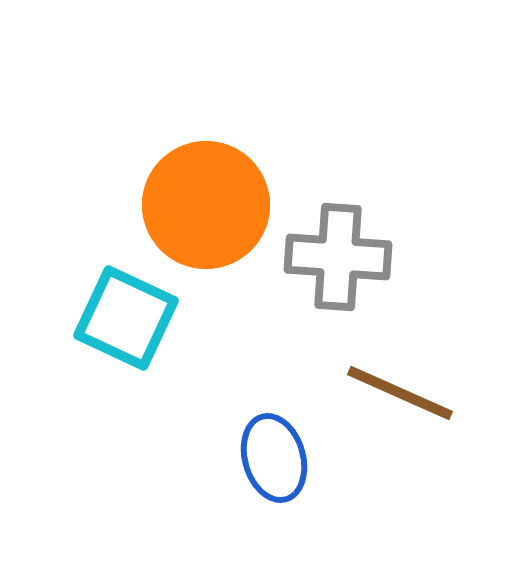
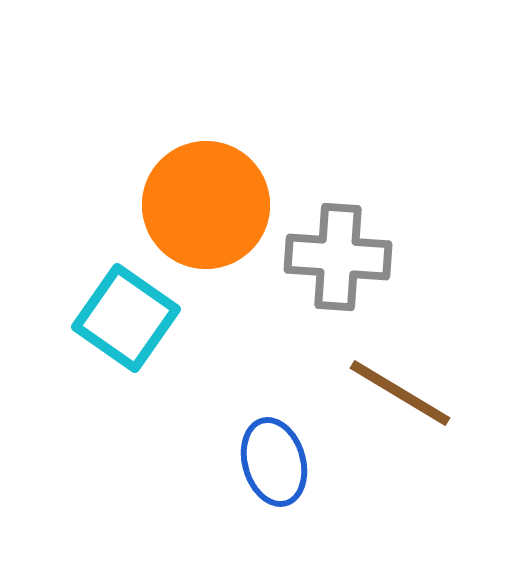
cyan square: rotated 10 degrees clockwise
brown line: rotated 7 degrees clockwise
blue ellipse: moved 4 px down
